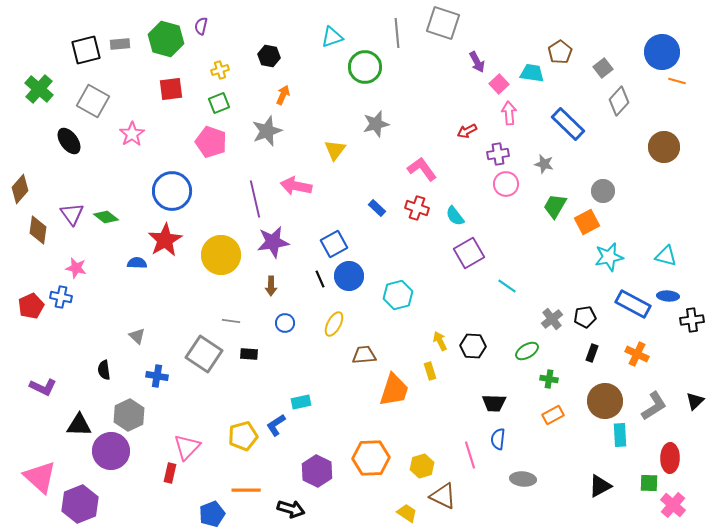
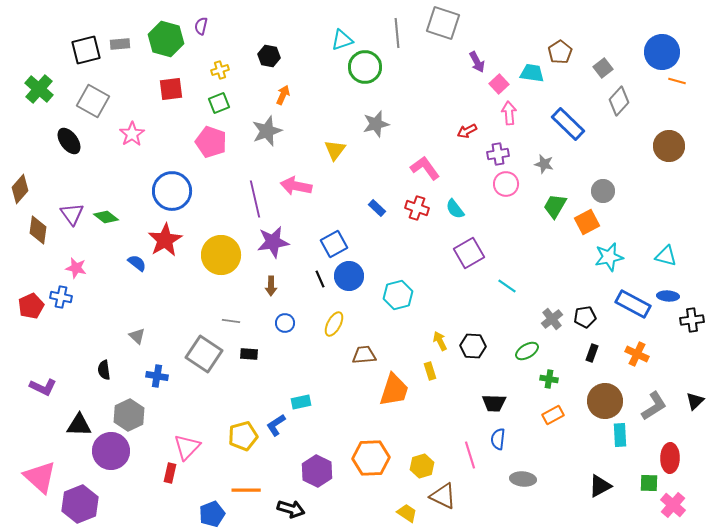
cyan triangle at (332, 37): moved 10 px right, 3 px down
brown circle at (664, 147): moved 5 px right, 1 px up
pink L-shape at (422, 169): moved 3 px right, 1 px up
cyan semicircle at (455, 216): moved 7 px up
blue semicircle at (137, 263): rotated 36 degrees clockwise
